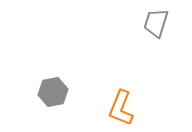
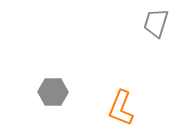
gray hexagon: rotated 12 degrees clockwise
